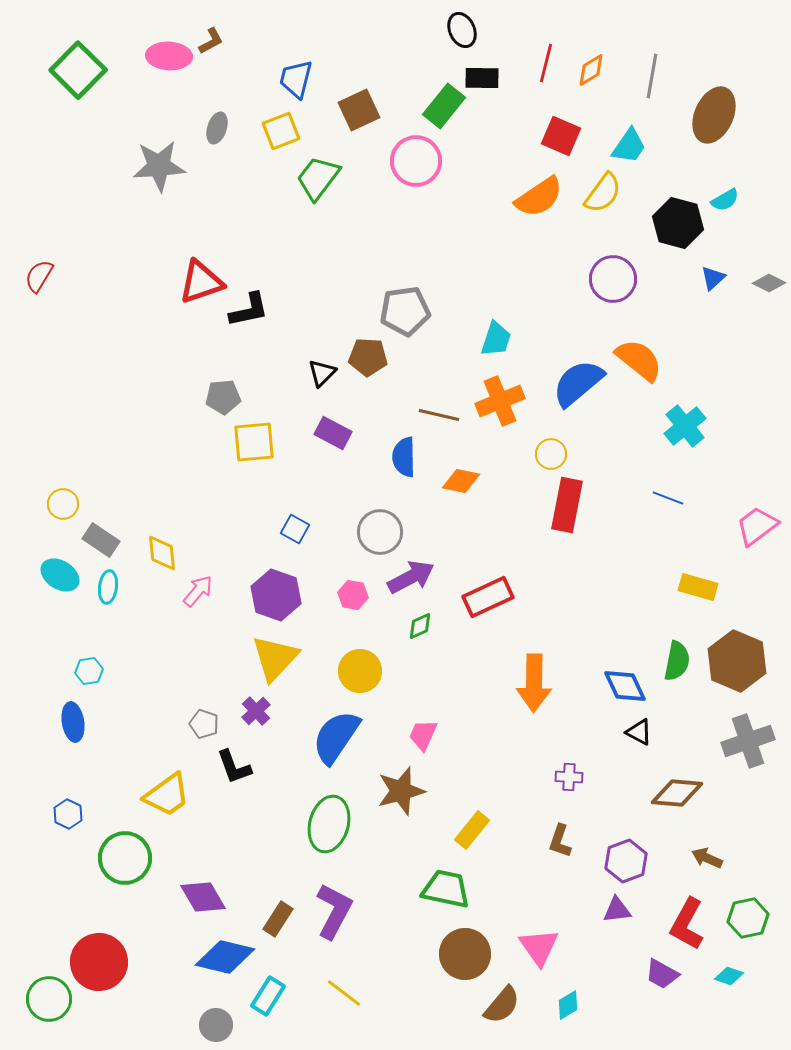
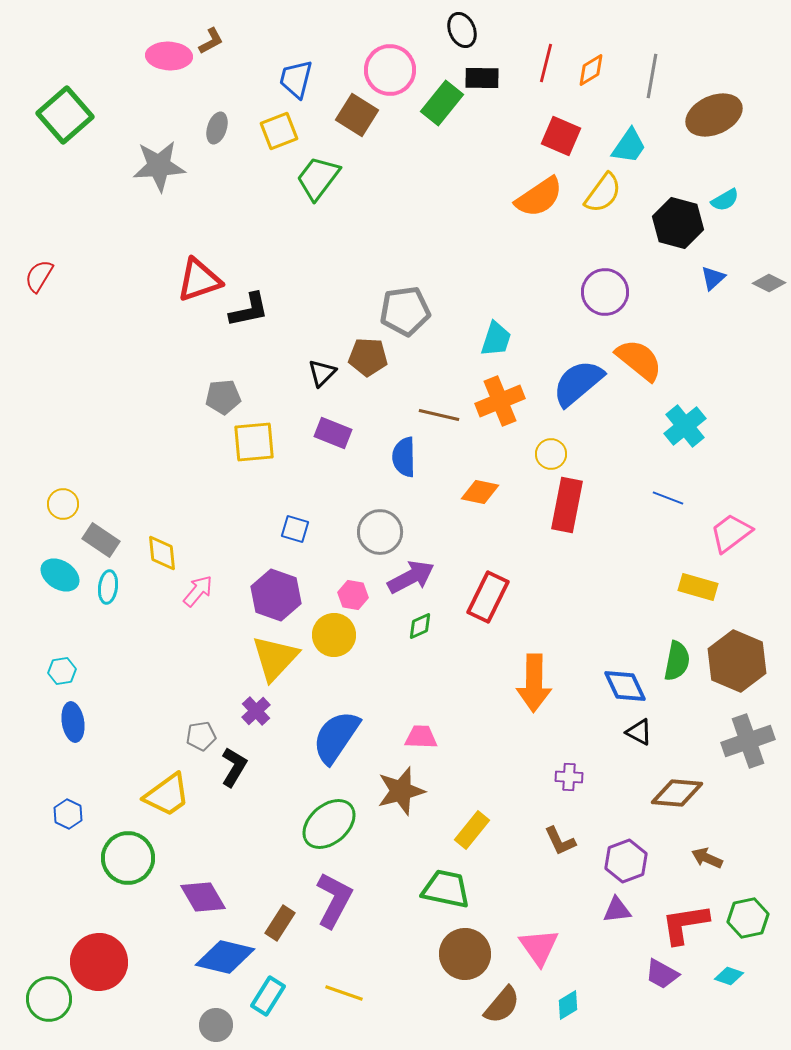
green square at (78, 70): moved 13 px left, 45 px down; rotated 4 degrees clockwise
green rectangle at (444, 106): moved 2 px left, 3 px up
brown square at (359, 110): moved 2 px left, 5 px down; rotated 33 degrees counterclockwise
brown ellipse at (714, 115): rotated 42 degrees clockwise
yellow square at (281, 131): moved 2 px left
pink circle at (416, 161): moved 26 px left, 91 px up
purple circle at (613, 279): moved 8 px left, 13 px down
red triangle at (201, 282): moved 2 px left, 2 px up
purple rectangle at (333, 433): rotated 6 degrees counterclockwise
orange diamond at (461, 481): moved 19 px right, 11 px down
pink trapezoid at (757, 526): moved 26 px left, 7 px down
blue square at (295, 529): rotated 12 degrees counterclockwise
red rectangle at (488, 597): rotated 39 degrees counterclockwise
cyan hexagon at (89, 671): moved 27 px left
yellow circle at (360, 671): moved 26 px left, 36 px up
gray pentagon at (204, 724): moved 3 px left, 12 px down; rotated 28 degrees counterclockwise
pink trapezoid at (423, 735): moved 2 px left, 2 px down; rotated 68 degrees clockwise
black L-shape at (234, 767): rotated 129 degrees counterclockwise
green ellipse at (329, 824): rotated 34 degrees clockwise
brown L-shape at (560, 841): rotated 44 degrees counterclockwise
green circle at (125, 858): moved 3 px right
purple L-shape at (334, 911): moved 11 px up
brown rectangle at (278, 919): moved 2 px right, 4 px down
red L-shape at (687, 924): moved 2 px left; rotated 52 degrees clockwise
yellow line at (344, 993): rotated 18 degrees counterclockwise
